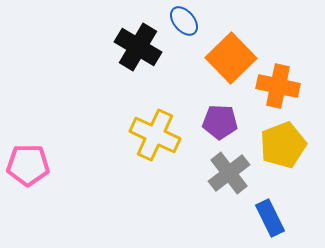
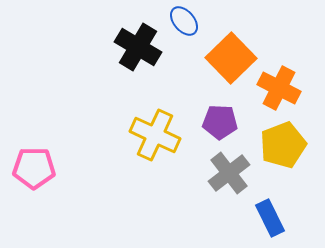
orange cross: moved 1 px right, 2 px down; rotated 15 degrees clockwise
pink pentagon: moved 6 px right, 3 px down
